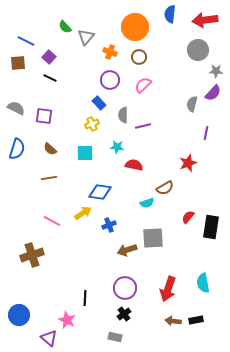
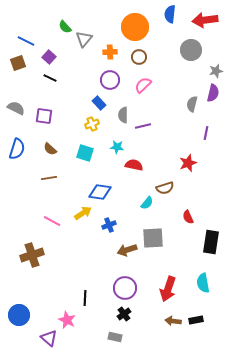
gray triangle at (86, 37): moved 2 px left, 2 px down
gray circle at (198, 50): moved 7 px left
orange cross at (110, 52): rotated 24 degrees counterclockwise
brown square at (18, 63): rotated 14 degrees counterclockwise
gray star at (216, 71): rotated 16 degrees counterclockwise
purple semicircle at (213, 93): rotated 30 degrees counterclockwise
cyan square at (85, 153): rotated 18 degrees clockwise
brown semicircle at (165, 188): rotated 12 degrees clockwise
cyan semicircle at (147, 203): rotated 32 degrees counterclockwise
red semicircle at (188, 217): rotated 64 degrees counterclockwise
black rectangle at (211, 227): moved 15 px down
